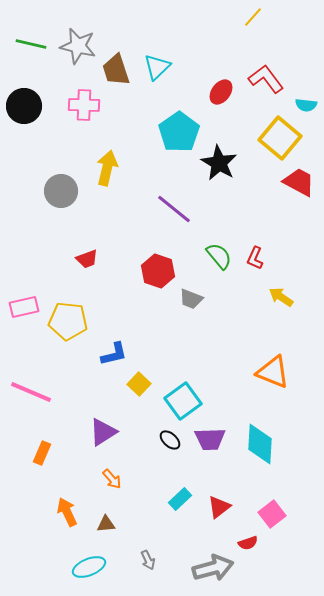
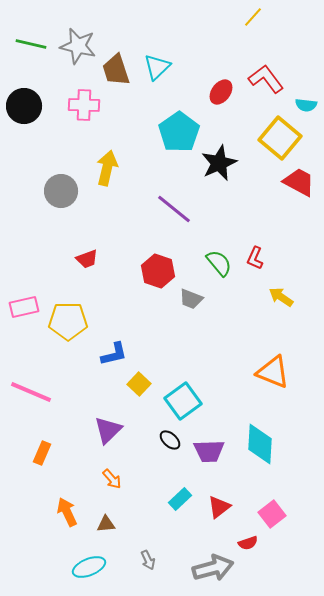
black star at (219, 163): rotated 18 degrees clockwise
green semicircle at (219, 256): moved 7 px down
yellow pentagon at (68, 321): rotated 6 degrees counterclockwise
purple triangle at (103, 432): moved 5 px right, 2 px up; rotated 12 degrees counterclockwise
purple trapezoid at (210, 439): moved 1 px left, 12 px down
